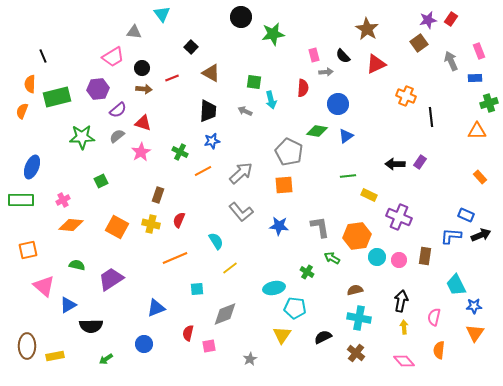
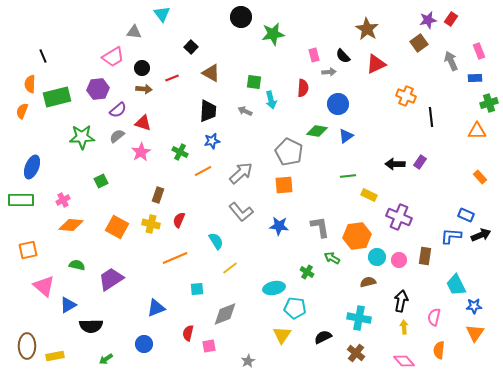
gray arrow at (326, 72): moved 3 px right
brown semicircle at (355, 290): moved 13 px right, 8 px up
gray star at (250, 359): moved 2 px left, 2 px down
